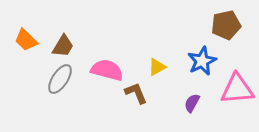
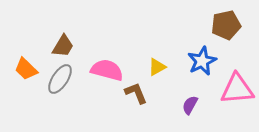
orange trapezoid: moved 29 px down
purple semicircle: moved 2 px left, 2 px down
